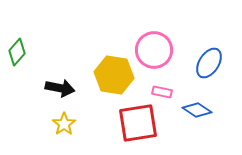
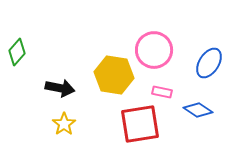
blue diamond: moved 1 px right
red square: moved 2 px right, 1 px down
